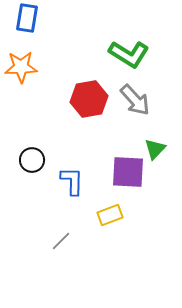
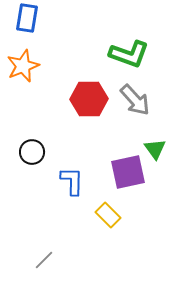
green L-shape: rotated 12 degrees counterclockwise
orange star: moved 2 px right, 1 px up; rotated 20 degrees counterclockwise
red hexagon: rotated 9 degrees clockwise
green triangle: rotated 20 degrees counterclockwise
black circle: moved 8 px up
purple square: rotated 15 degrees counterclockwise
yellow rectangle: moved 2 px left; rotated 65 degrees clockwise
gray line: moved 17 px left, 19 px down
